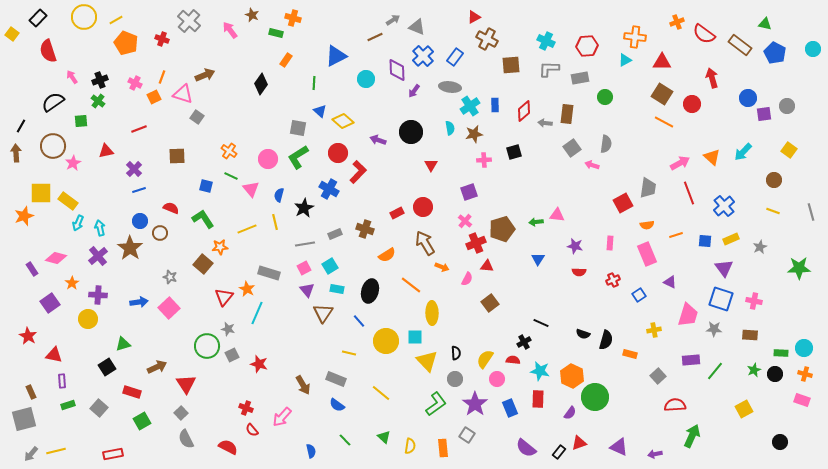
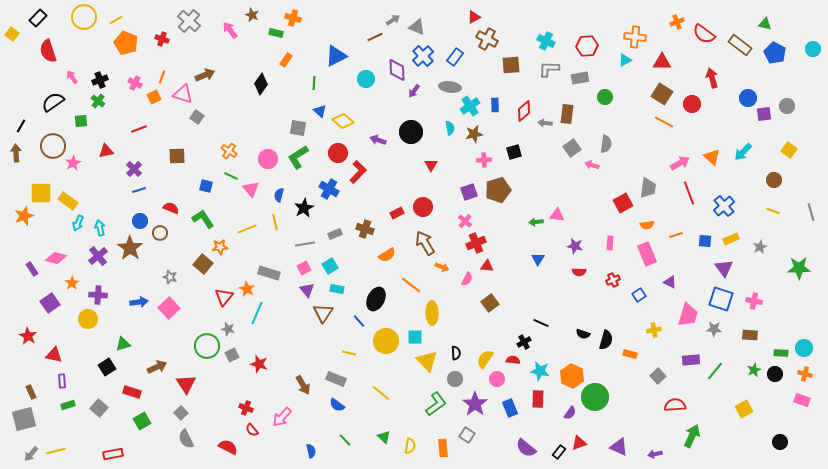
brown pentagon at (502, 229): moved 4 px left, 39 px up
black ellipse at (370, 291): moved 6 px right, 8 px down; rotated 10 degrees clockwise
